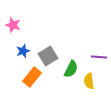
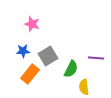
pink star: moved 19 px right, 1 px up
blue star: rotated 16 degrees clockwise
purple line: moved 3 px left, 1 px down
orange rectangle: moved 2 px left, 3 px up
yellow semicircle: moved 5 px left, 6 px down
